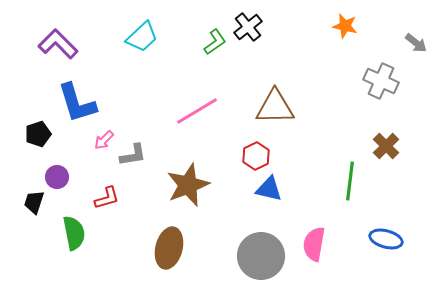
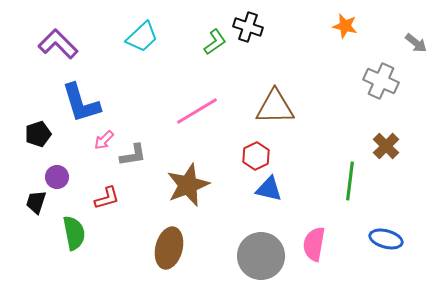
black cross: rotated 32 degrees counterclockwise
blue L-shape: moved 4 px right
black trapezoid: moved 2 px right
